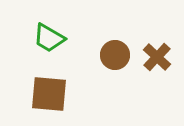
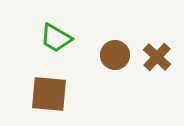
green trapezoid: moved 7 px right
